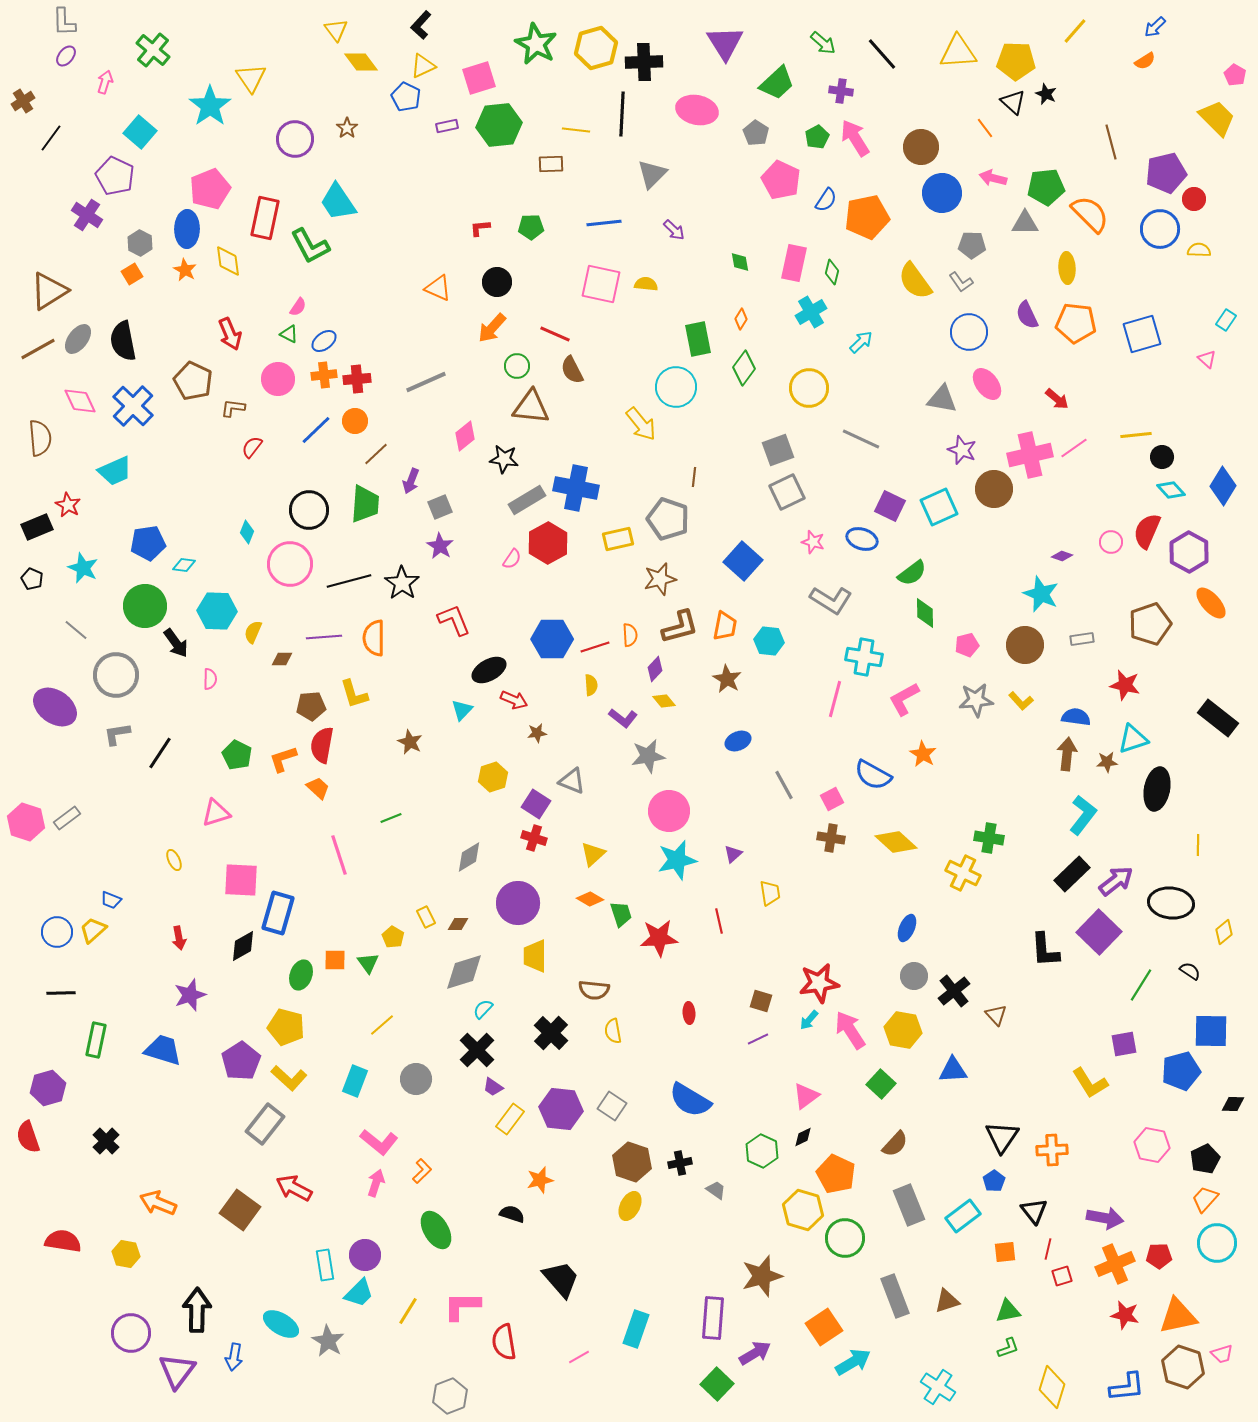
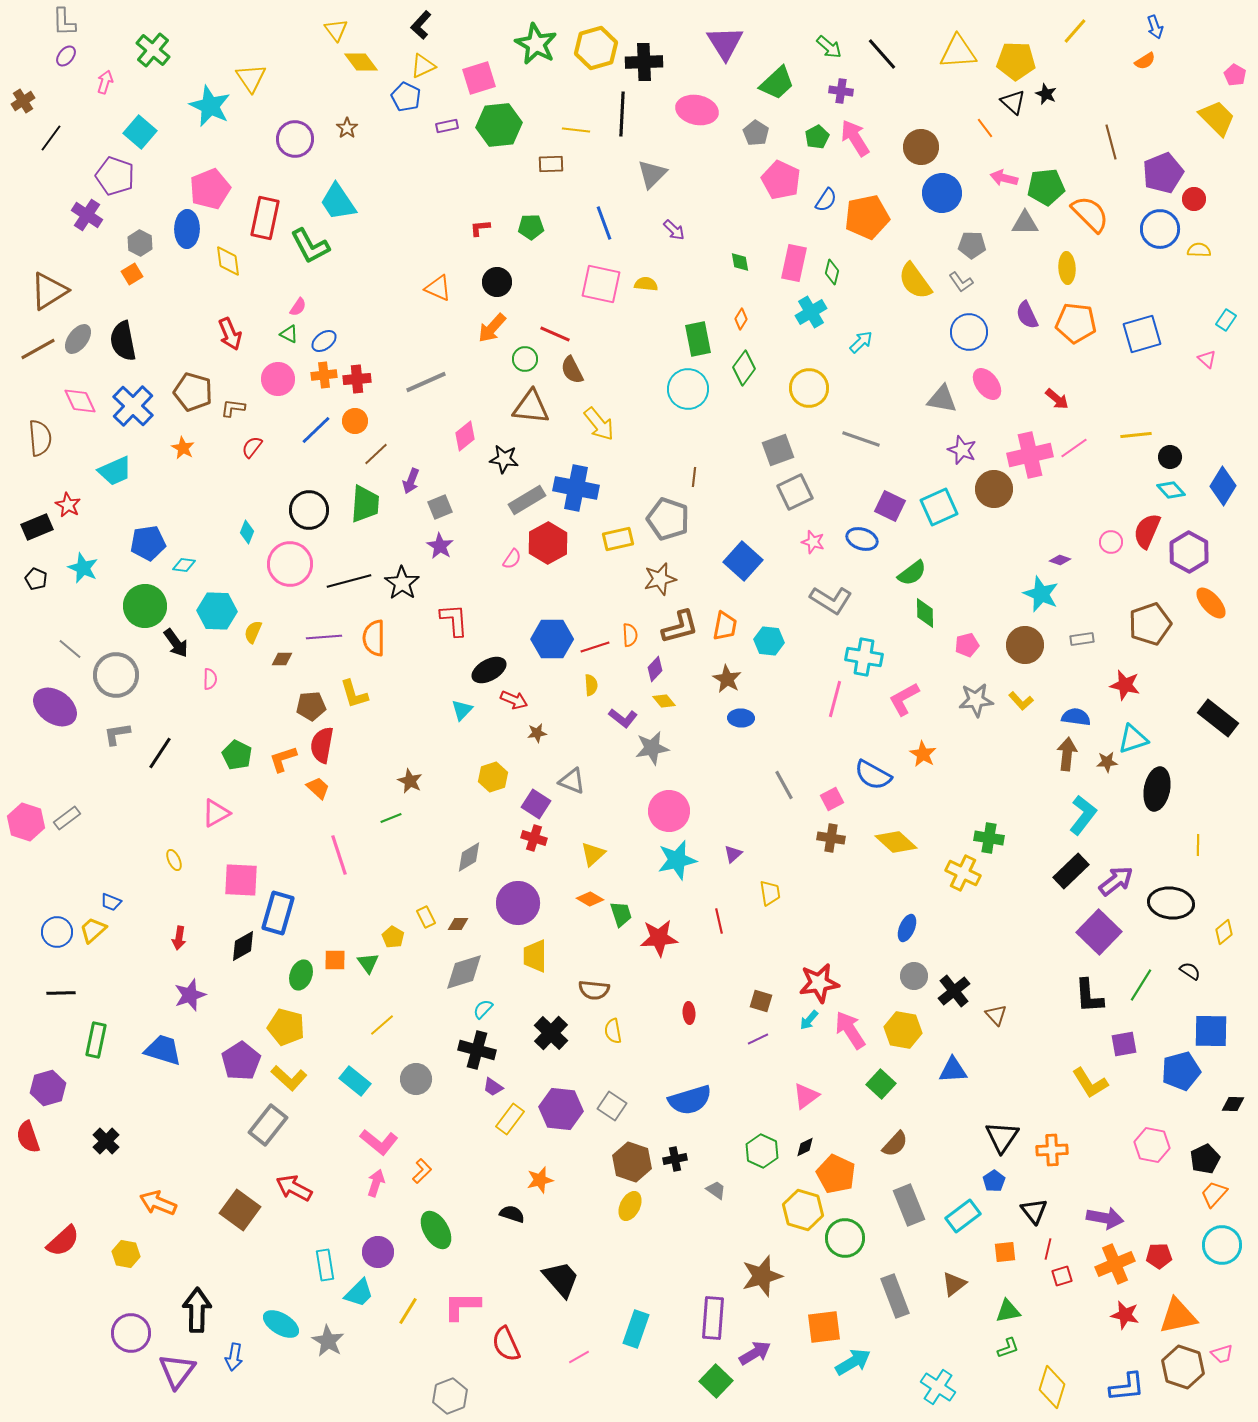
blue arrow at (1155, 27): rotated 65 degrees counterclockwise
green arrow at (823, 43): moved 6 px right, 4 px down
cyan star at (210, 106): rotated 12 degrees counterclockwise
purple pentagon at (1166, 173): moved 3 px left; rotated 9 degrees counterclockwise
purple pentagon at (115, 176): rotated 6 degrees counterclockwise
pink arrow at (993, 178): moved 11 px right
blue line at (604, 223): rotated 76 degrees clockwise
orange star at (185, 270): moved 2 px left, 178 px down
green circle at (517, 366): moved 8 px right, 7 px up
brown pentagon at (193, 381): moved 11 px down; rotated 9 degrees counterclockwise
cyan circle at (676, 387): moved 12 px right, 2 px down
yellow arrow at (641, 424): moved 42 px left
gray line at (861, 439): rotated 6 degrees counterclockwise
black circle at (1162, 457): moved 8 px right
gray square at (787, 492): moved 8 px right
purple diamond at (1062, 556): moved 2 px left, 4 px down
black pentagon at (32, 579): moved 4 px right
red L-shape at (454, 620): rotated 18 degrees clockwise
gray line at (76, 630): moved 6 px left, 19 px down
blue ellipse at (738, 741): moved 3 px right, 23 px up; rotated 25 degrees clockwise
brown star at (410, 742): moved 39 px down
gray star at (648, 756): moved 4 px right, 8 px up
pink triangle at (216, 813): rotated 12 degrees counterclockwise
black rectangle at (1072, 874): moved 1 px left, 3 px up
blue trapezoid at (111, 900): moved 2 px down
red arrow at (179, 938): rotated 20 degrees clockwise
black L-shape at (1045, 950): moved 44 px right, 46 px down
black cross at (477, 1050): rotated 30 degrees counterclockwise
cyan rectangle at (355, 1081): rotated 72 degrees counterclockwise
blue semicircle at (690, 1100): rotated 48 degrees counterclockwise
gray rectangle at (265, 1124): moved 3 px right, 1 px down
black diamond at (803, 1137): moved 2 px right, 10 px down
black cross at (680, 1163): moved 5 px left, 4 px up
orange trapezoid at (1205, 1199): moved 9 px right, 5 px up
red semicircle at (63, 1241): rotated 129 degrees clockwise
cyan circle at (1217, 1243): moved 5 px right, 2 px down
purple circle at (365, 1255): moved 13 px right, 3 px up
brown triangle at (947, 1301): moved 7 px right, 17 px up; rotated 20 degrees counterclockwise
orange square at (824, 1327): rotated 27 degrees clockwise
red semicircle at (504, 1342): moved 2 px right, 2 px down; rotated 15 degrees counterclockwise
green square at (717, 1384): moved 1 px left, 3 px up
